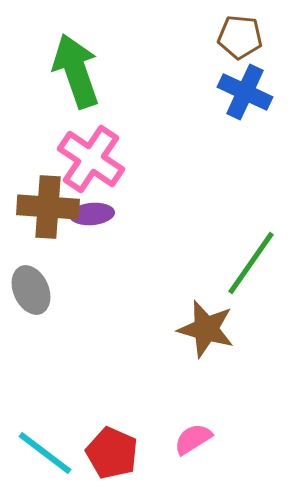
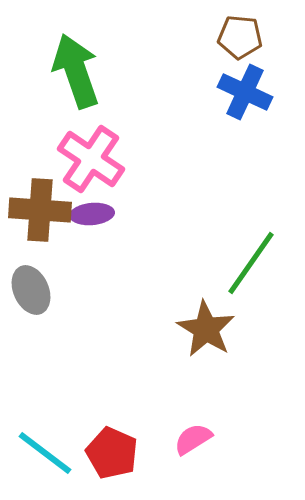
brown cross: moved 8 px left, 3 px down
brown star: rotated 16 degrees clockwise
